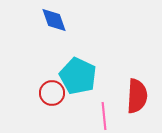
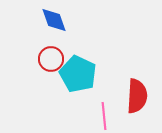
cyan pentagon: moved 2 px up
red circle: moved 1 px left, 34 px up
